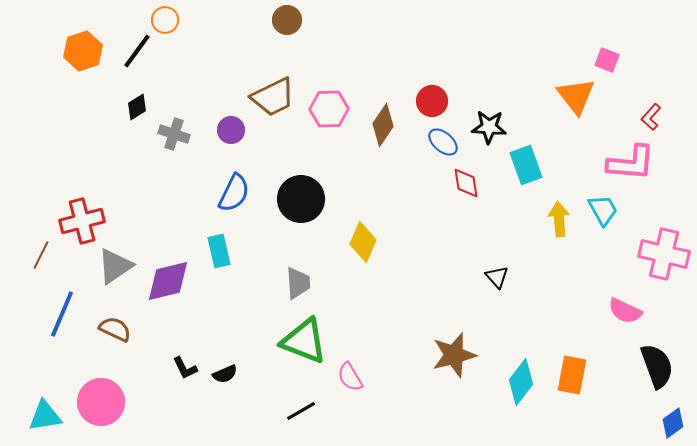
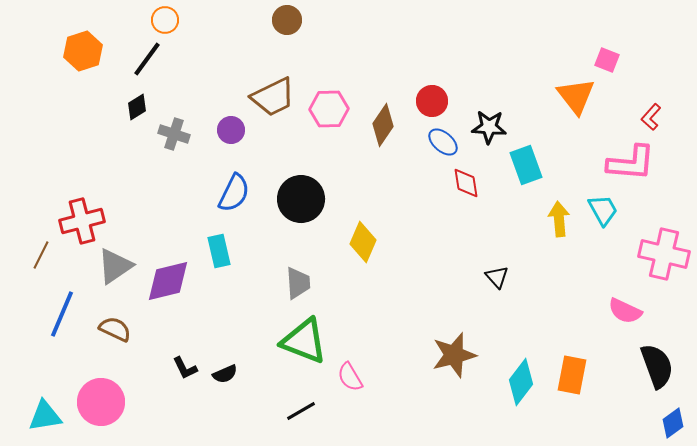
black line at (137, 51): moved 10 px right, 8 px down
